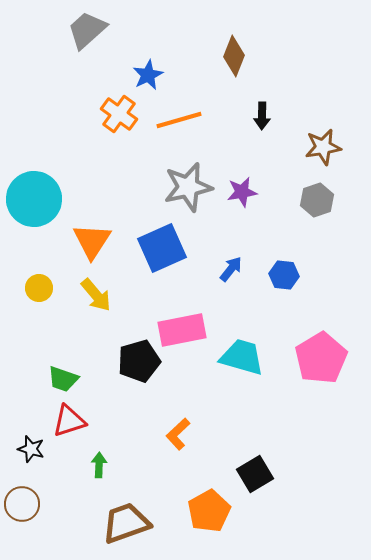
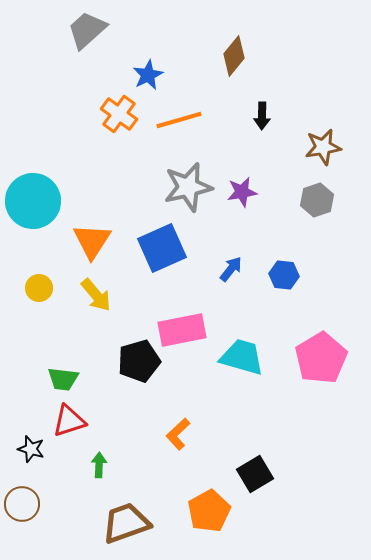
brown diamond: rotated 18 degrees clockwise
cyan circle: moved 1 px left, 2 px down
green trapezoid: rotated 12 degrees counterclockwise
